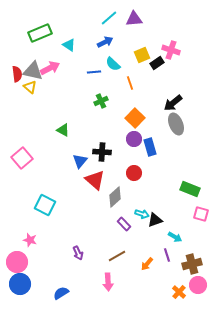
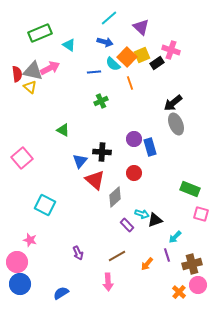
purple triangle at (134, 19): moved 7 px right, 8 px down; rotated 48 degrees clockwise
blue arrow at (105, 42): rotated 42 degrees clockwise
orange square at (135, 118): moved 8 px left, 61 px up
purple rectangle at (124, 224): moved 3 px right, 1 px down
cyan arrow at (175, 237): rotated 104 degrees clockwise
